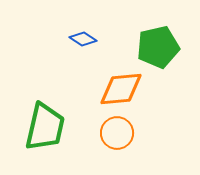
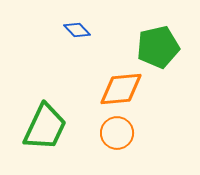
blue diamond: moved 6 px left, 9 px up; rotated 12 degrees clockwise
green trapezoid: rotated 12 degrees clockwise
